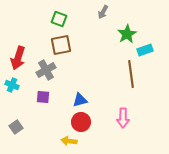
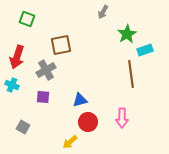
green square: moved 32 px left
red arrow: moved 1 px left, 1 px up
pink arrow: moved 1 px left
red circle: moved 7 px right
gray square: moved 7 px right; rotated 24 degrees counterclockwise
yellow arrow: moved 1 px right, 1 px down; rotated 49 degrees counterclockwise
